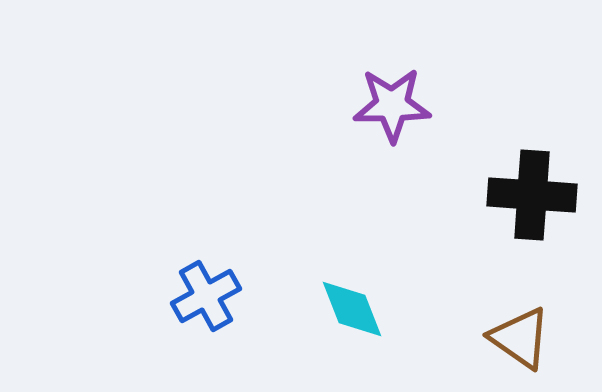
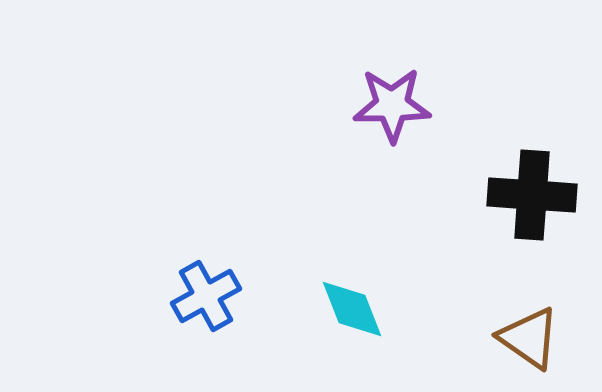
brown triangle: moved 9 px right
